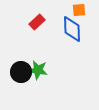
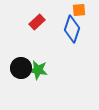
blue diamond: rotated 20 degrees clockwise
black circle: moved 4 px up
